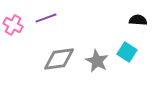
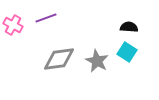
black semicircle: moved 9 px left, 7 px down
